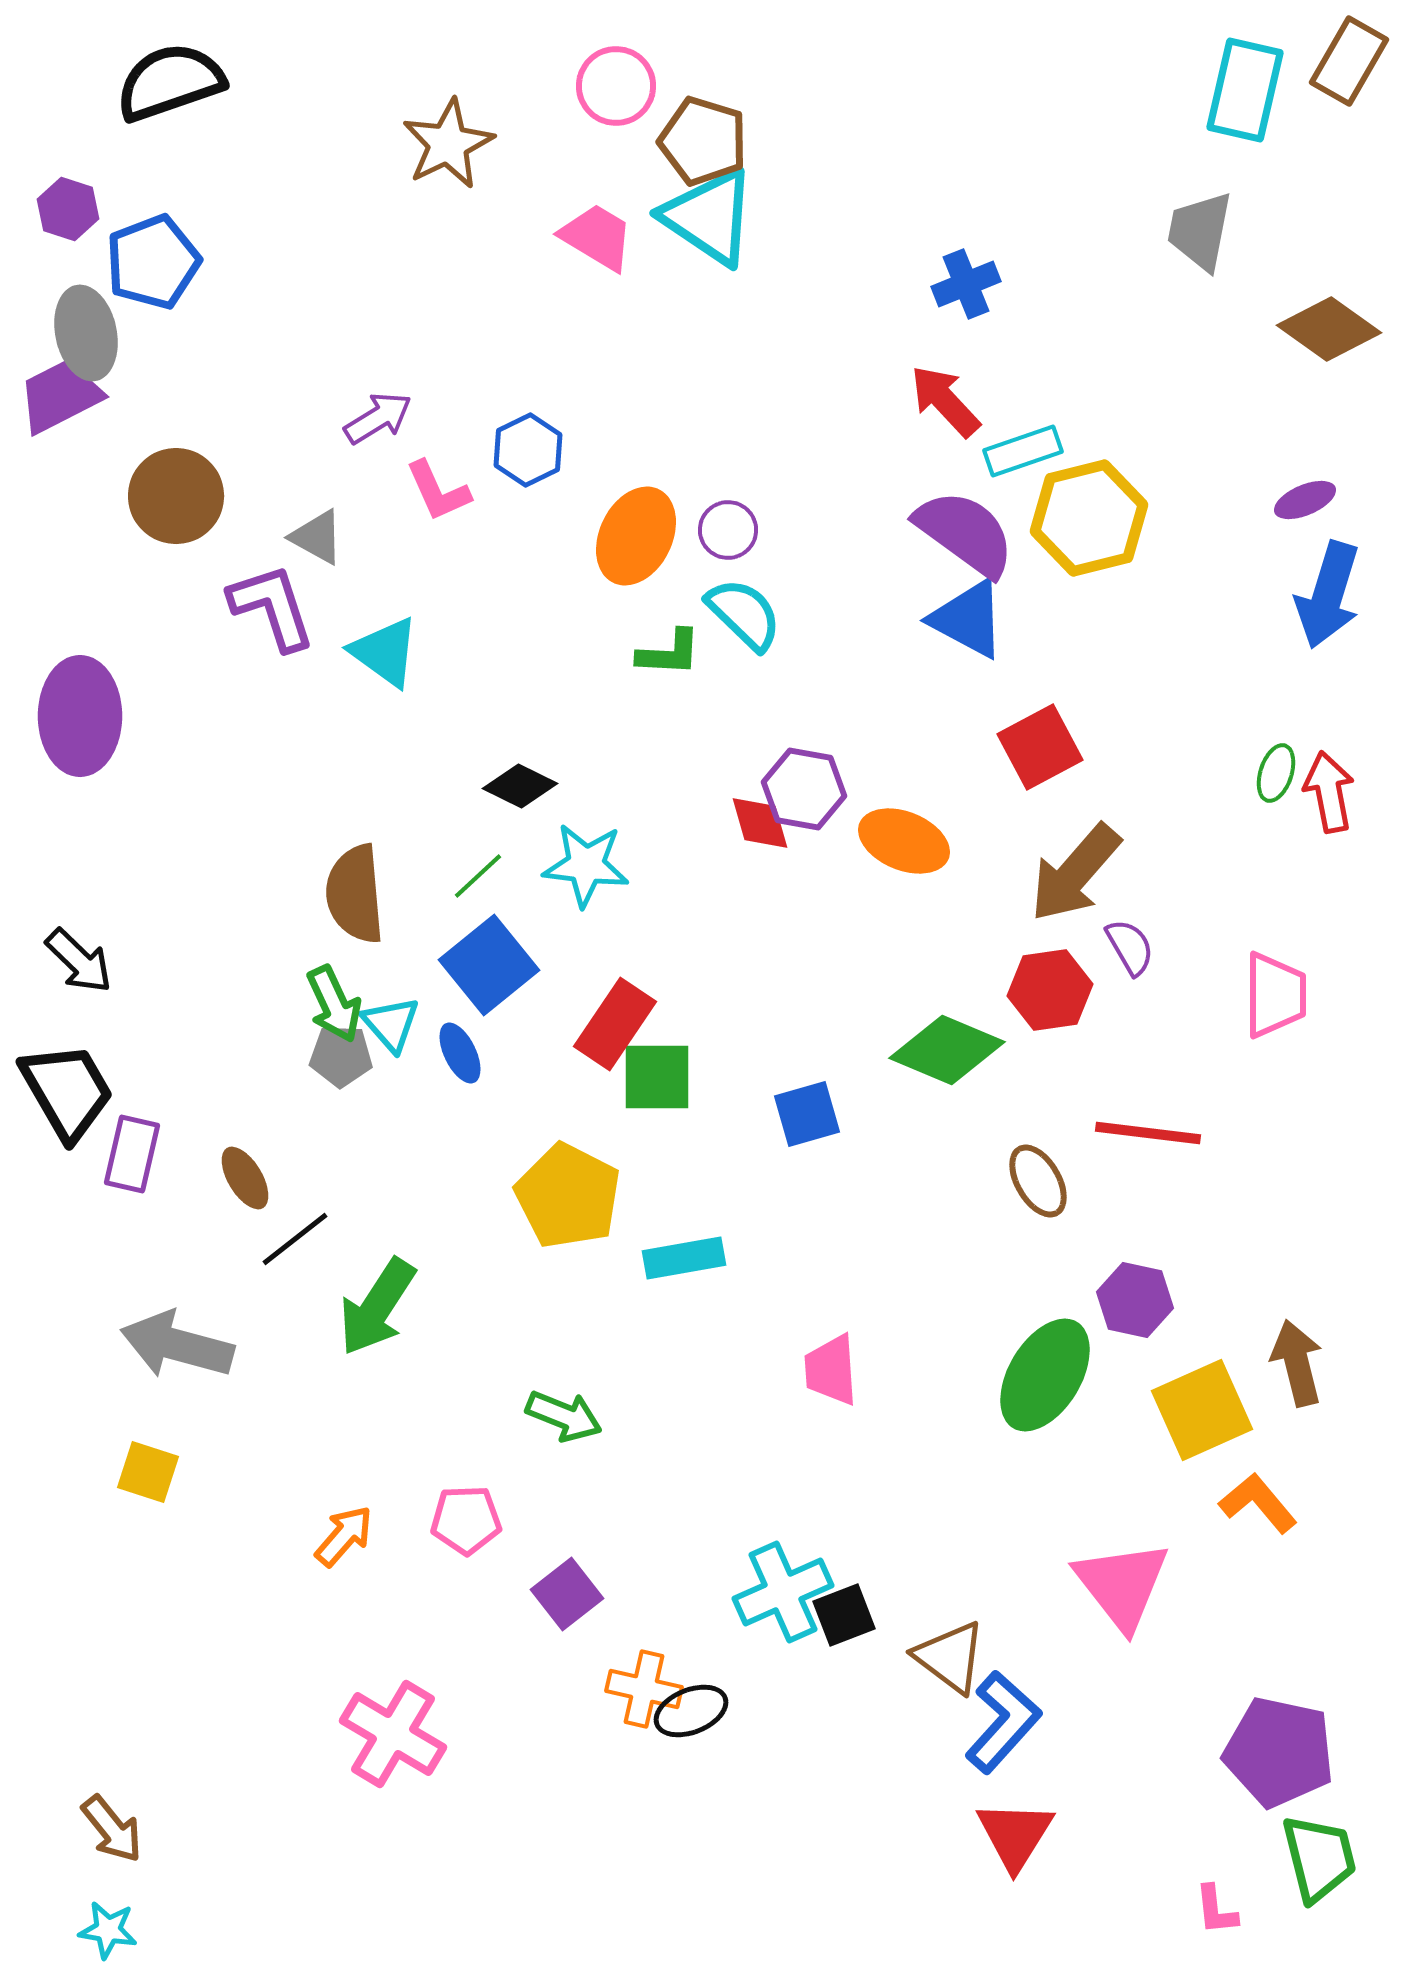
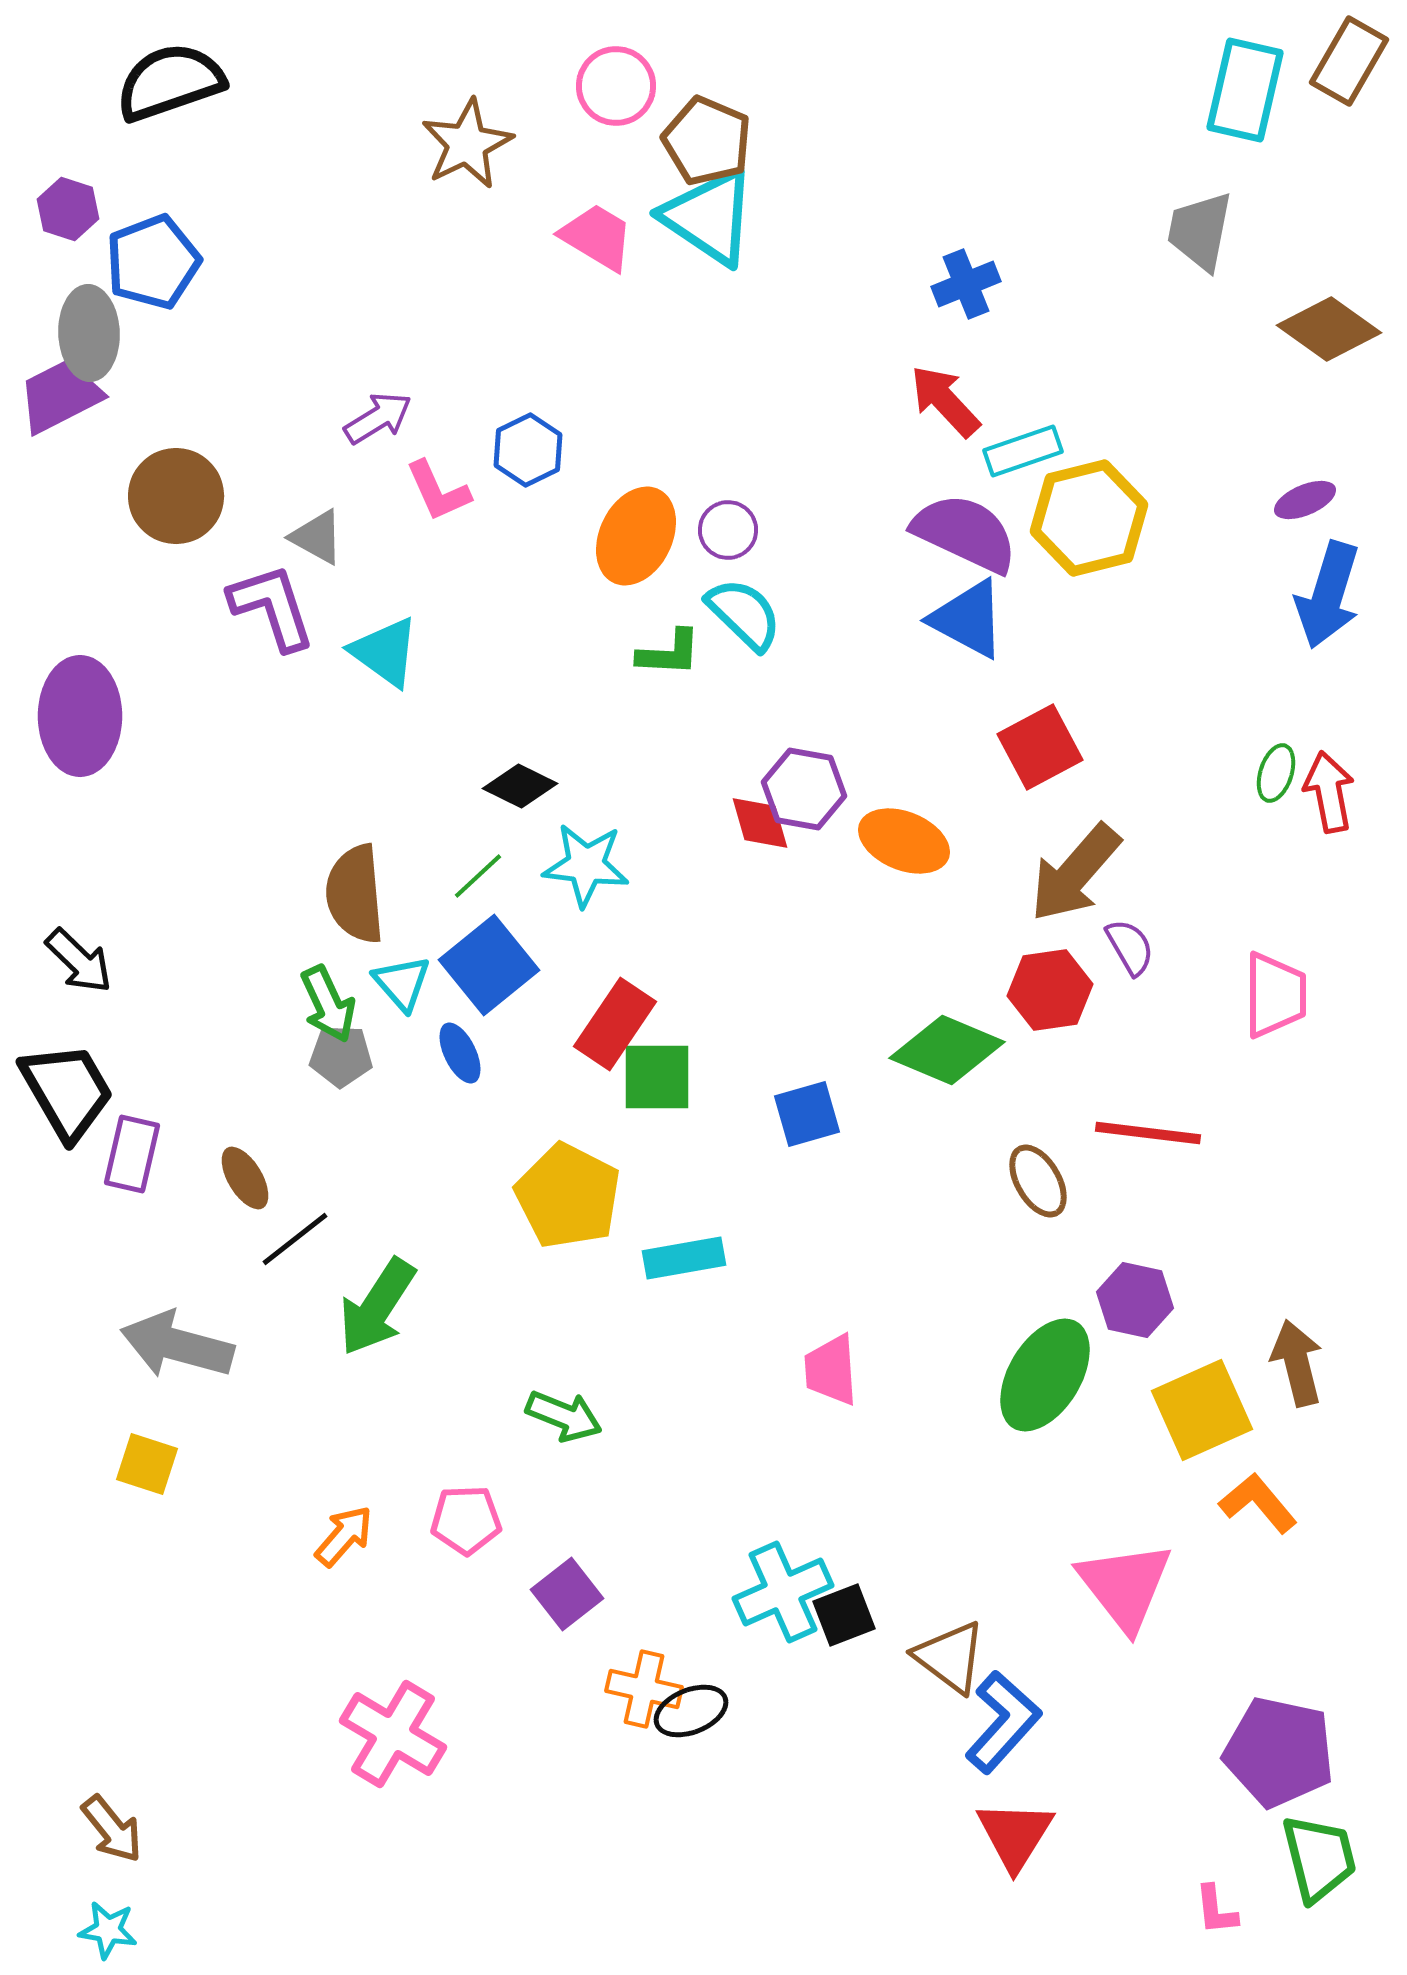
brown pentagon at (703, 141): moved 4 px right; rotated 6 degrees clockwise
brown star at (448, 144): moved 19 px right
gray ellipse at (86, 333): moved 3 px right; rotated 10 degrees clockwise
purple semicircle at (965, 533): rotated 11 degrees counterclockwise
green arrow at (334, 1004): moved 6 px left
cyan triangle at (391, 1024): moved 11 px right, 41 px up
yellow square at (148, 1472): moved 1 px left, 8 px up
pink triangle at (1122, 1585): moved 3 px right, 1 px down
